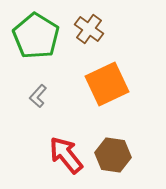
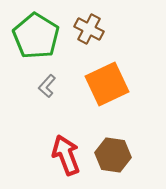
brown cross: rotated 8 degrees counterclockwise
gray L-shape: moved 9 px right, 10 px up
red arrow: rotated 18 degrees clockwise
